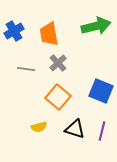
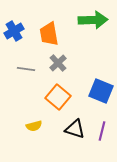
green arrow: moved 3 px left, 6 px up; rotated 12 degrees clockwise
yellow semicircle: moved 5 px left, 1 px up
